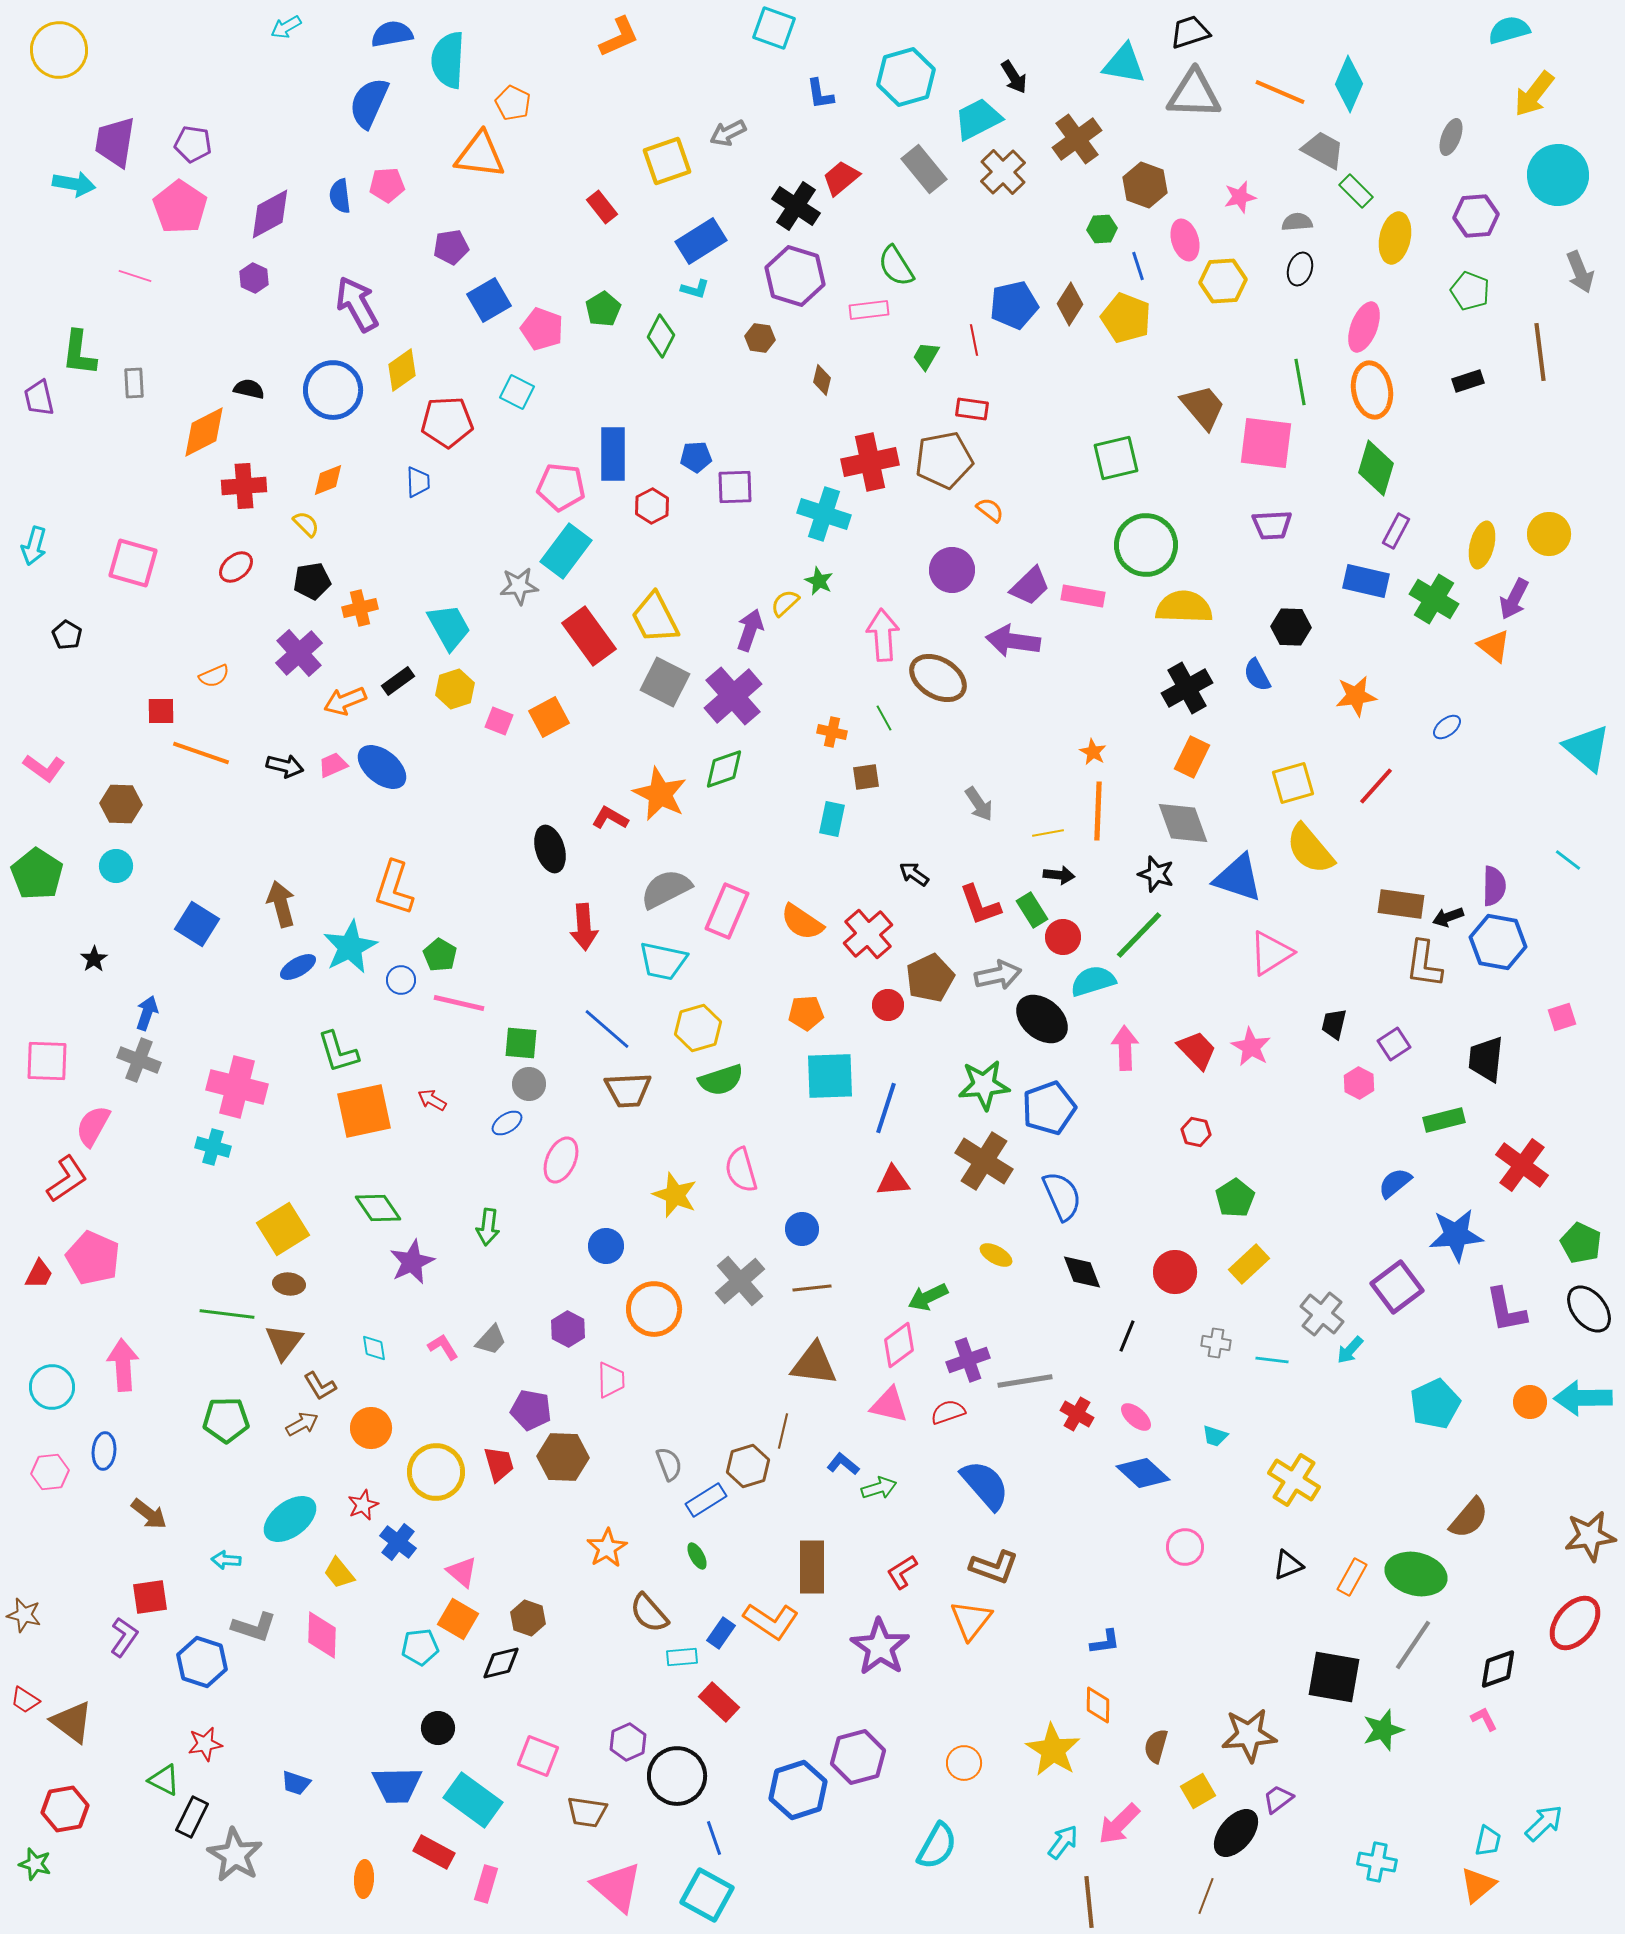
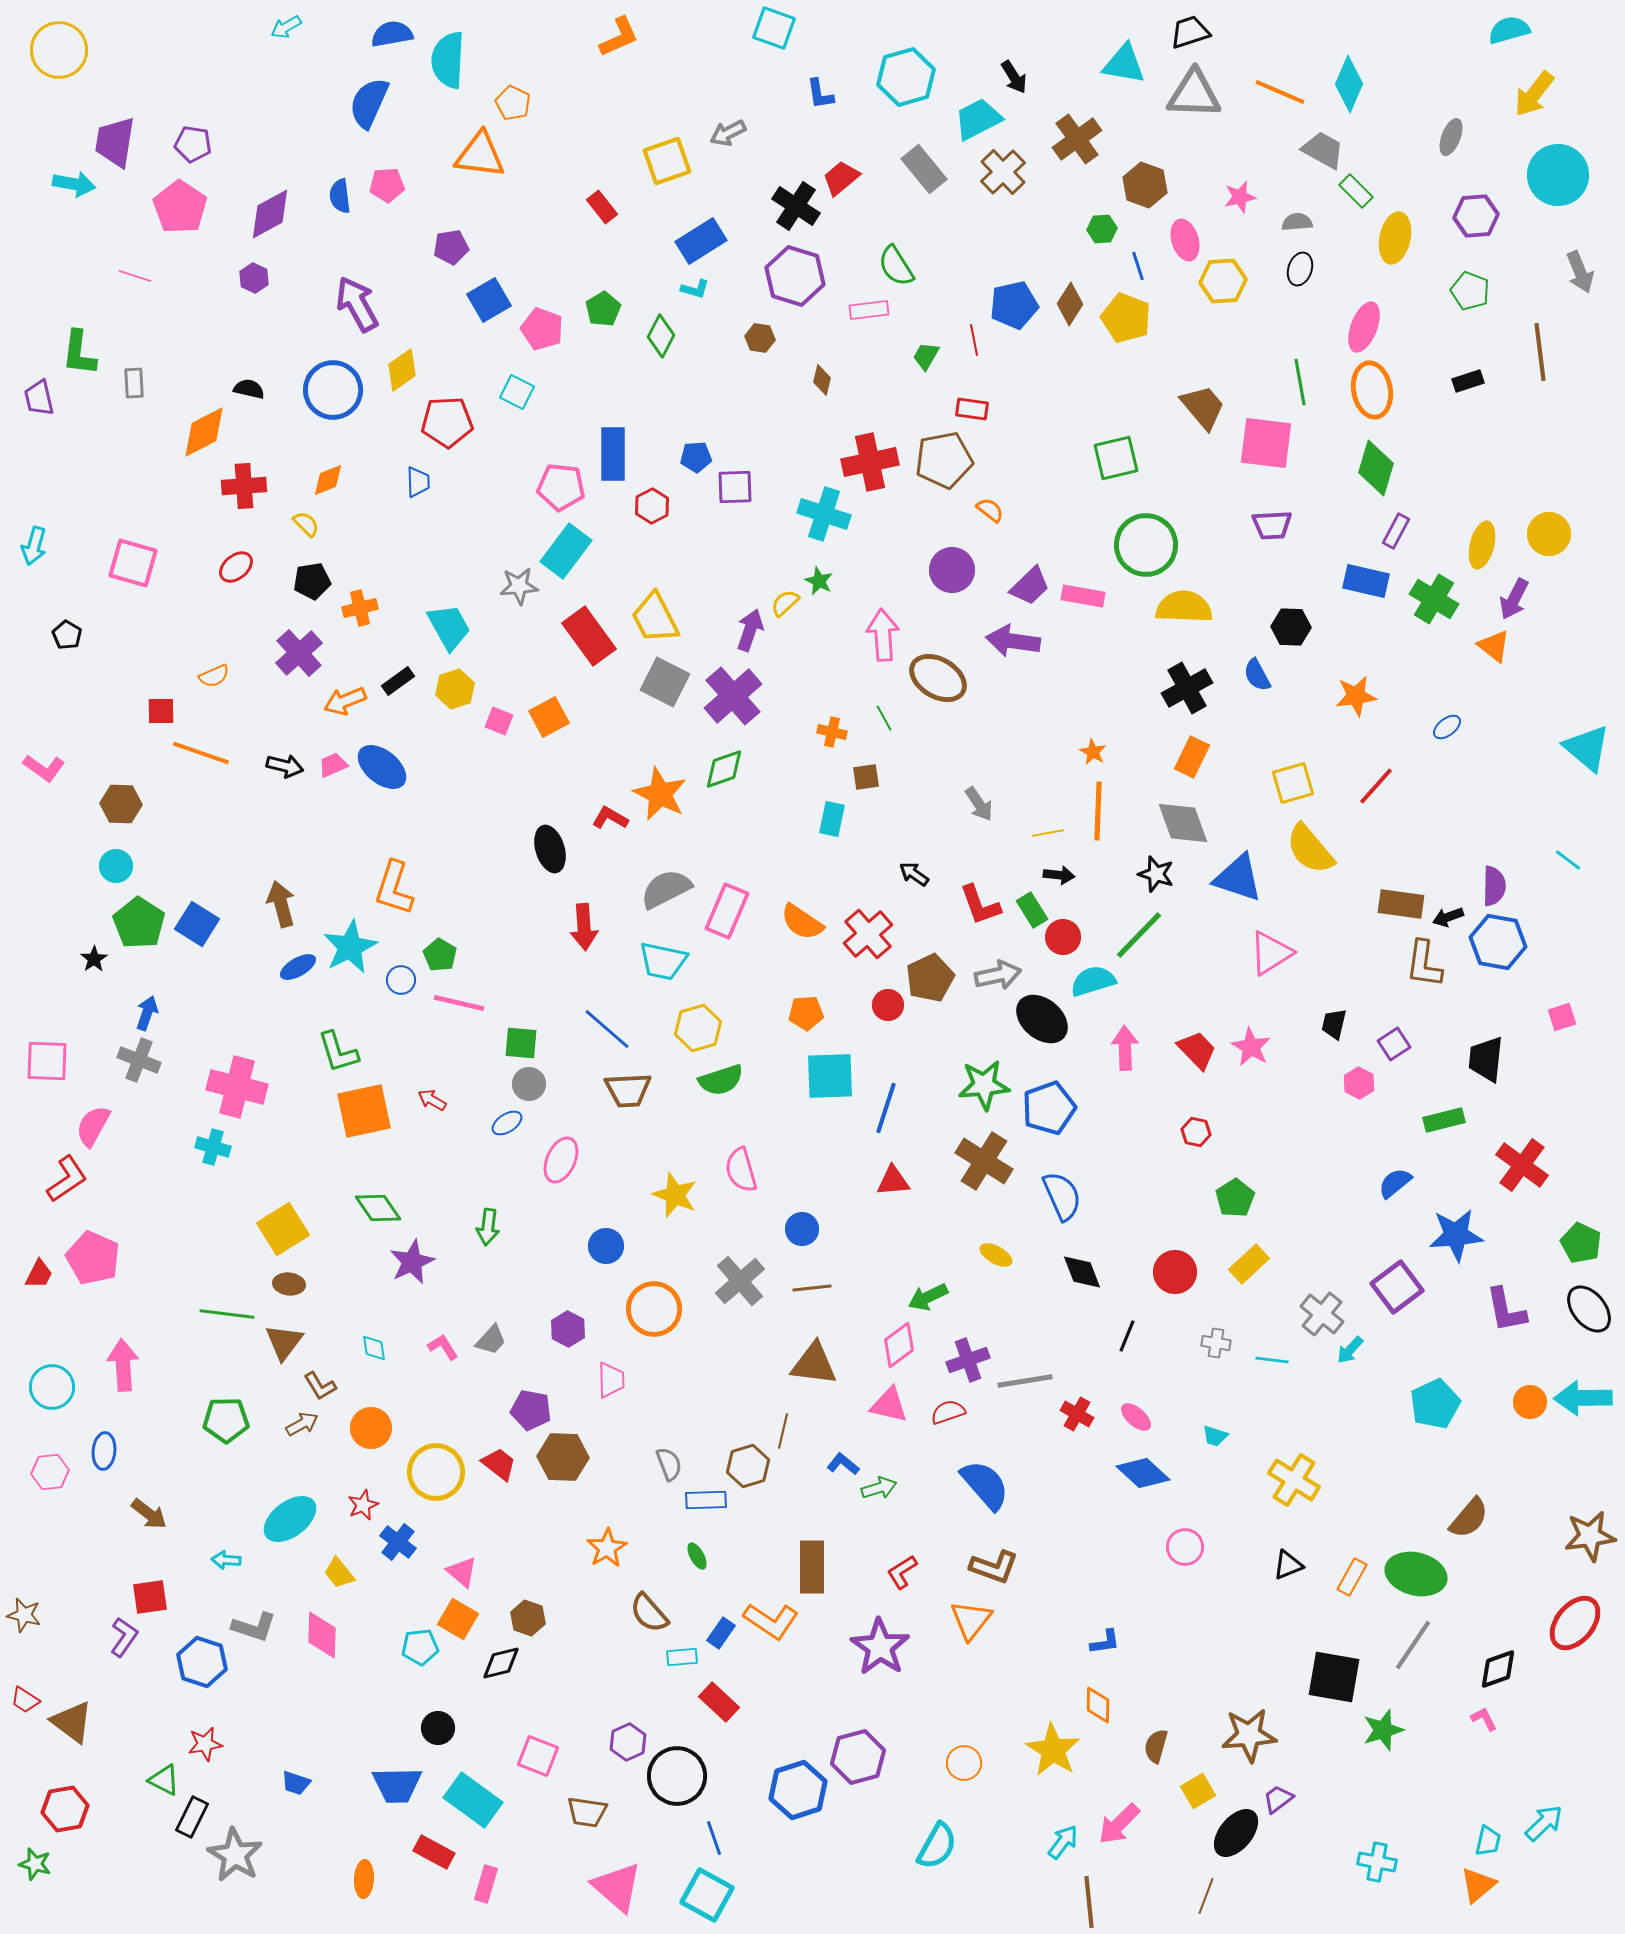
green pentagon at (37, 874): moved 102 px right, 49 px down
red trapezoid at (499, 1464): rotated 36 degrees counterclockwise
blue rectangle at (706, 1500): rotated 30 degrees clockwise
